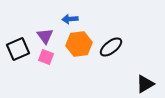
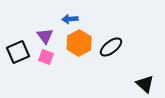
orange hexagon: moved 1 px up; rotated 20 degrees counterclockwise
black square: moved 3 px down
black triangle: rotated 48 degrees counterclockwise
